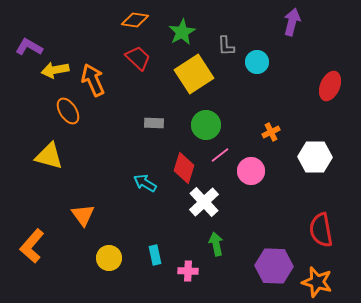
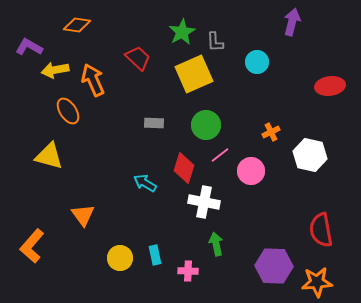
orange diamond: moved 58 px left, 5 px down
gray L-shape: moved 11 px left, 4 px up
yellow square: rotated 9 degrees clockwise
red ellipse: rotated 60 degrees clockwise
white hexagon: moved 5 px left, 2 px up; rotated 12 degrees clockwise
white cross: rotated 36 degrees counterclockwise
yellow circle: moved 11 px right
orange star: rotated 20 degrees counterclockwise
